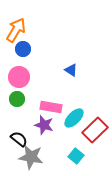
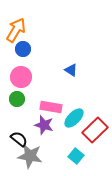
pink circle: moved 2 px right
gray star: moved 1 px left, 1 px up
